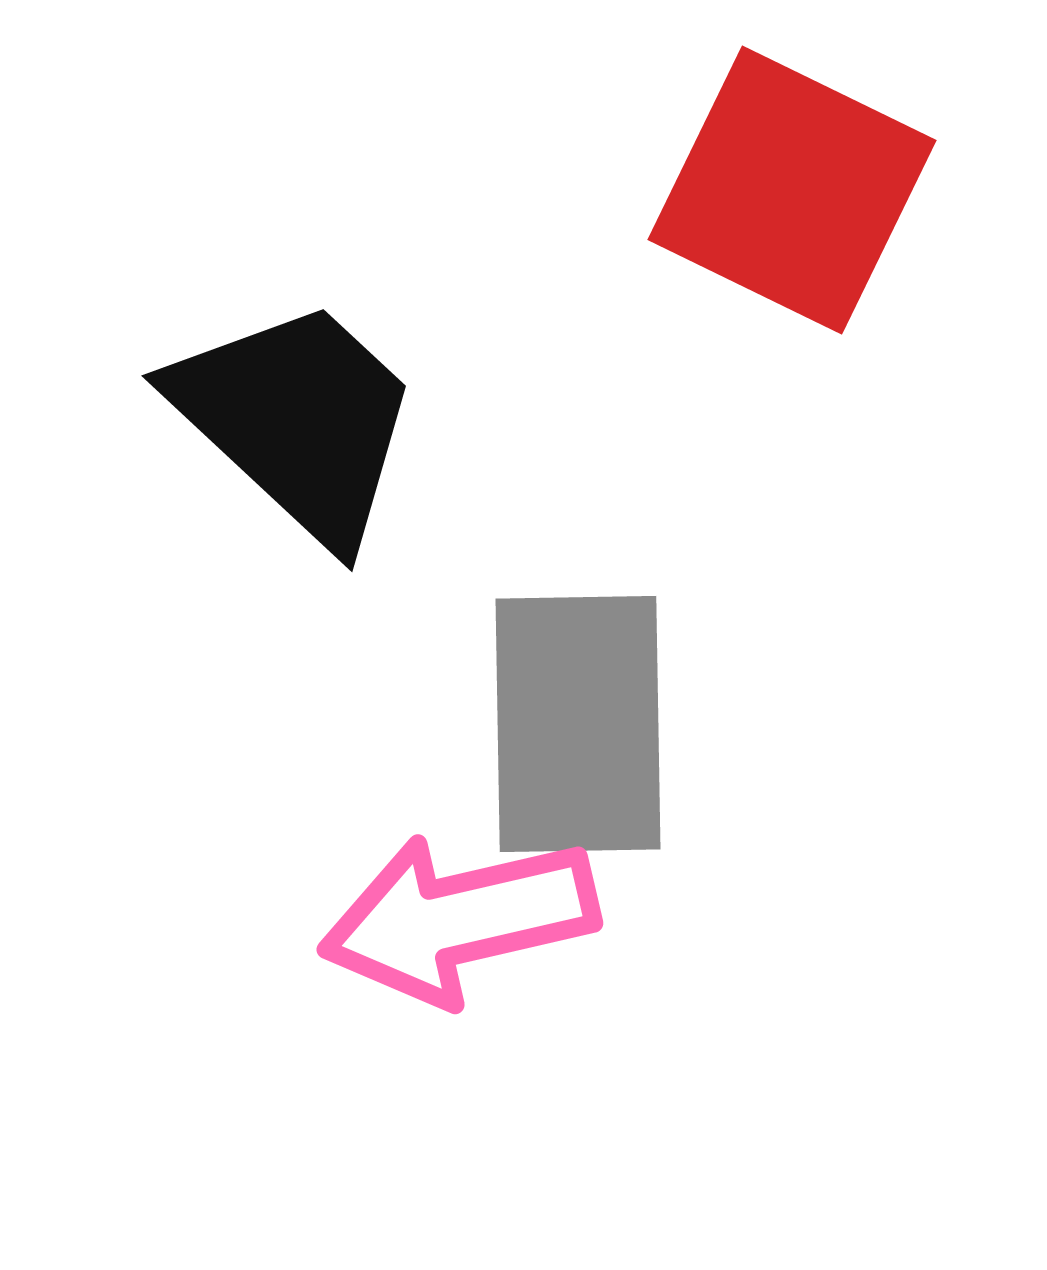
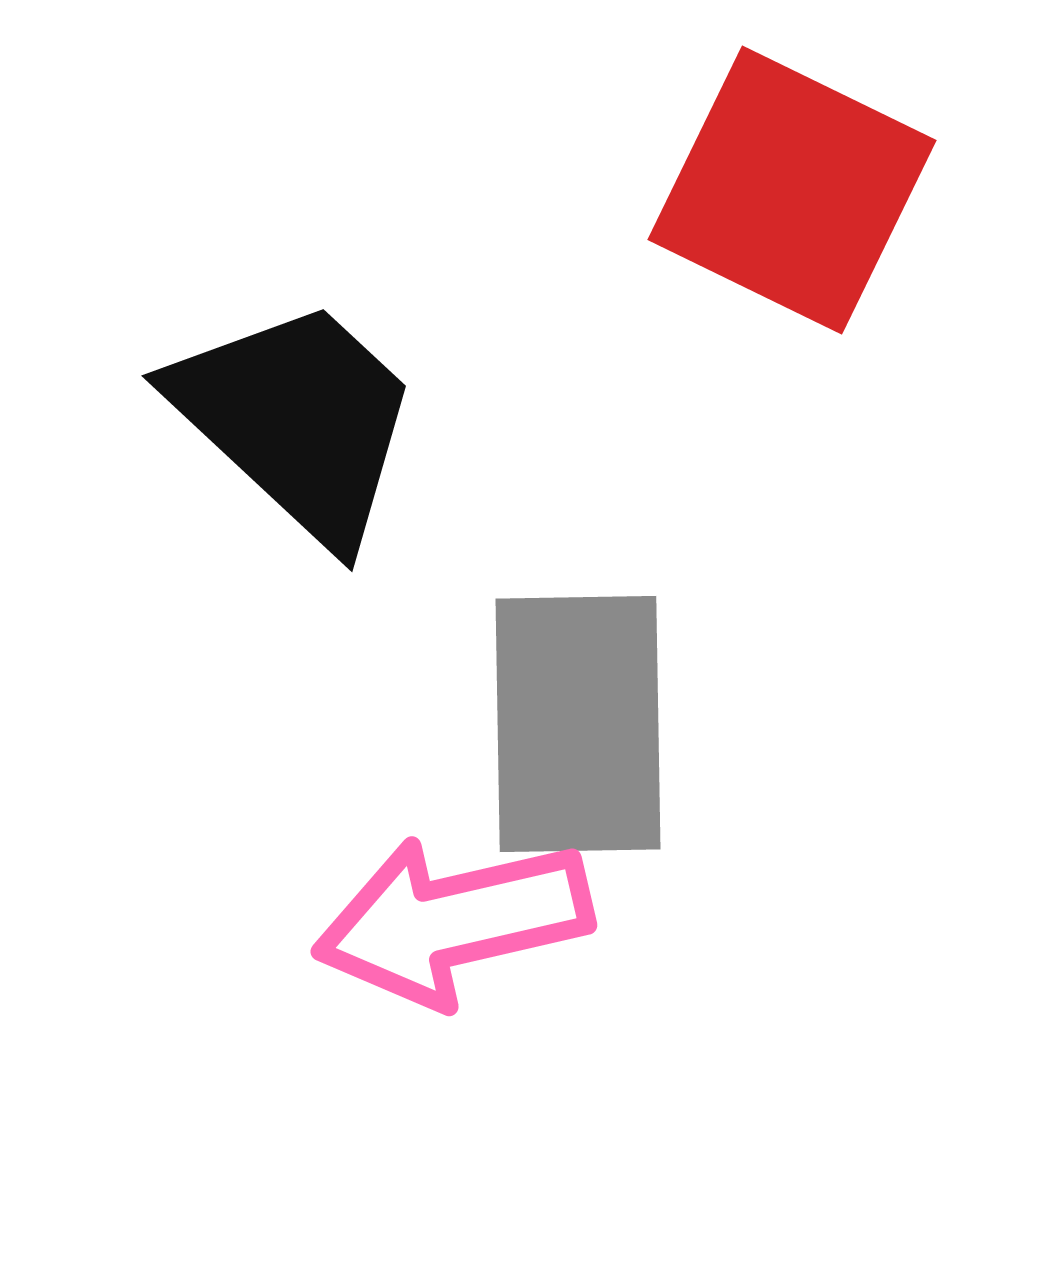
pink arrow: moved 6 px left, 2 px down
